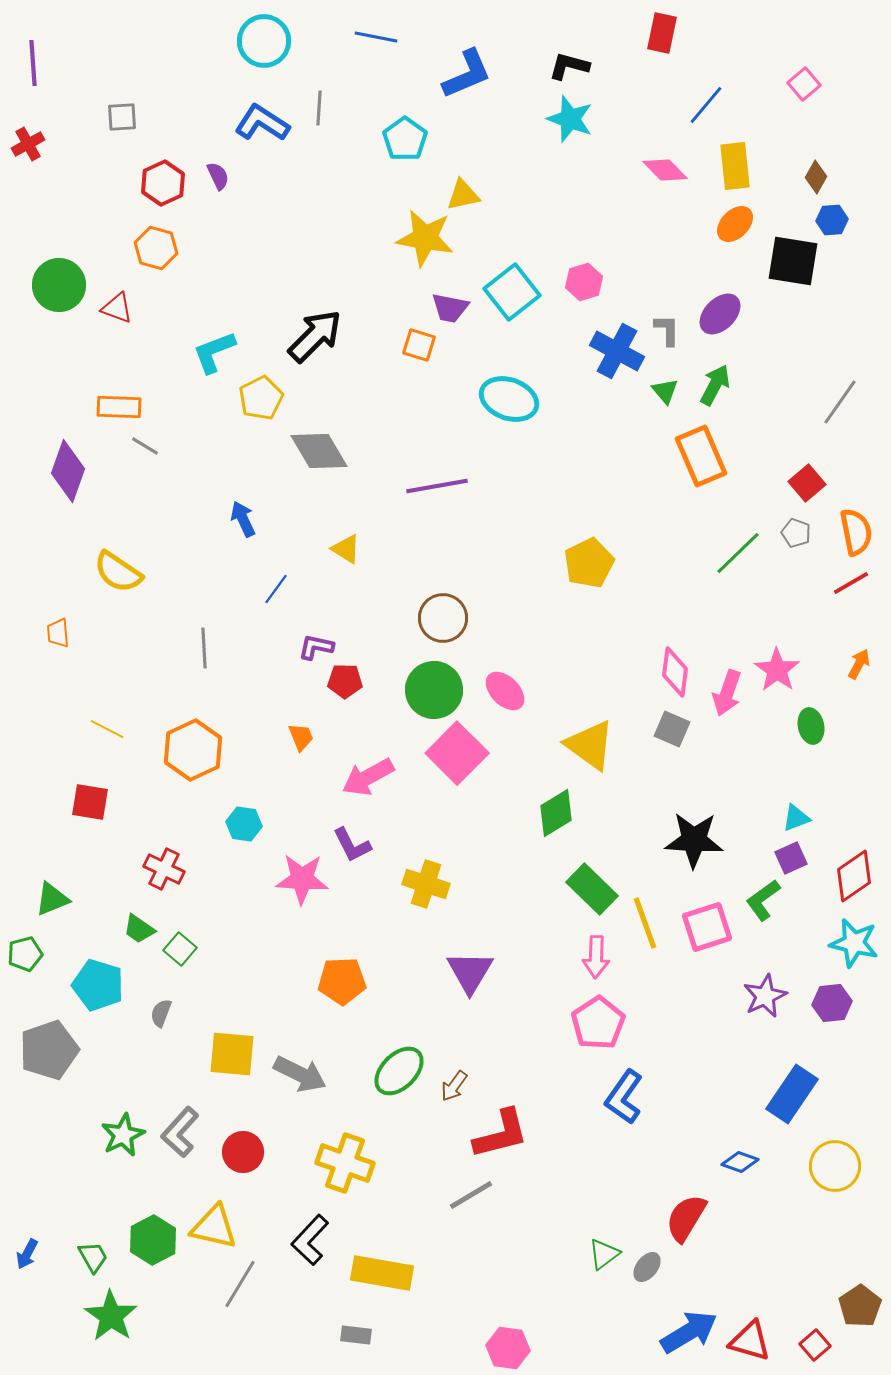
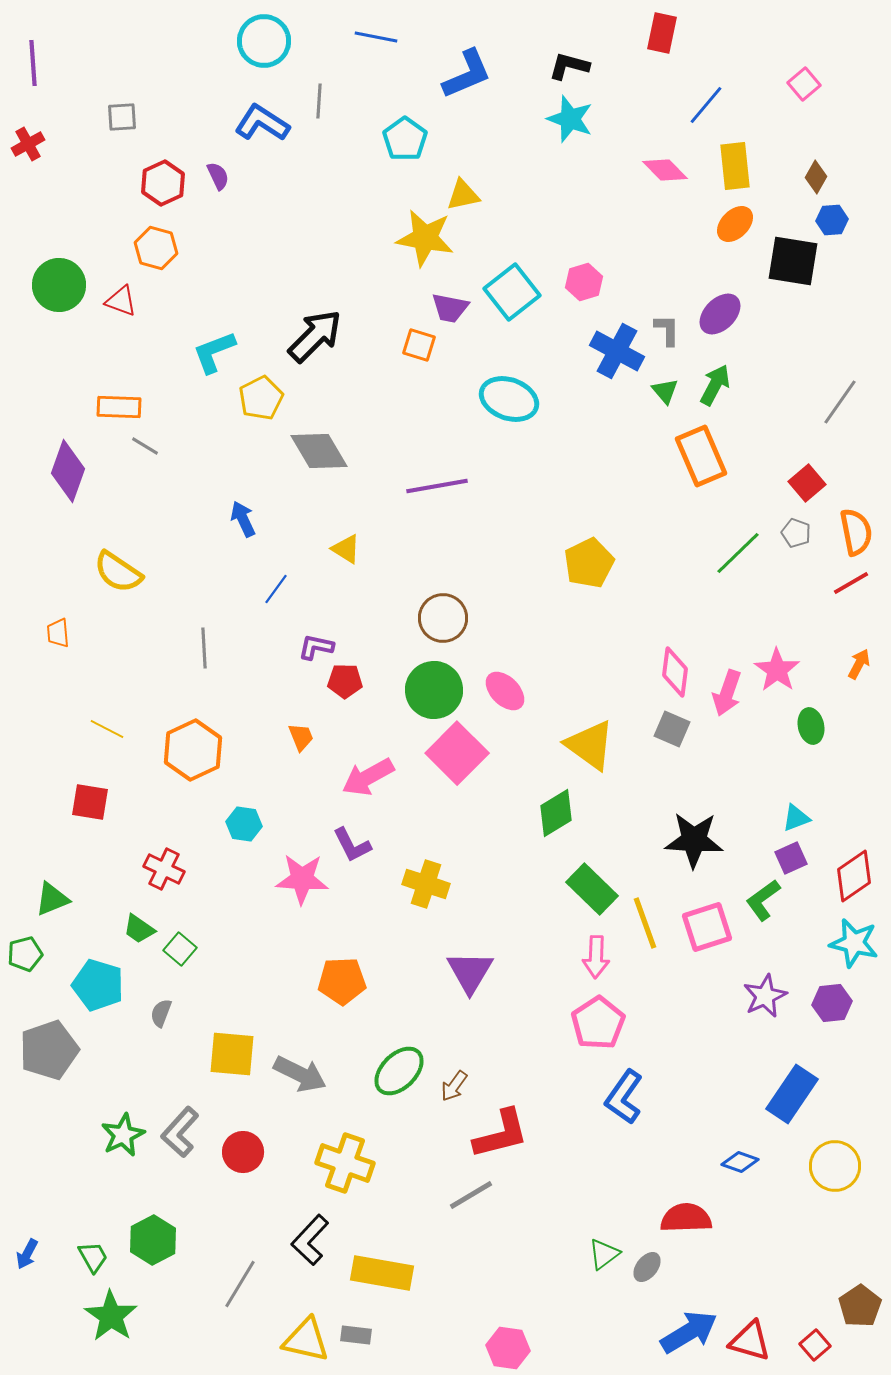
gray line at (319, 108): moved 7 px up
red triangle at (117, 308): moved 4 px right, 7 px up
red semicircle at (686, 1218): rotated 57 degrees clockwise
yellow triangle at (214, 1227): moved 92 px right, 113 px down
